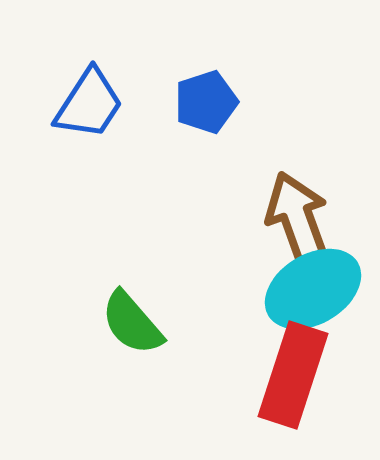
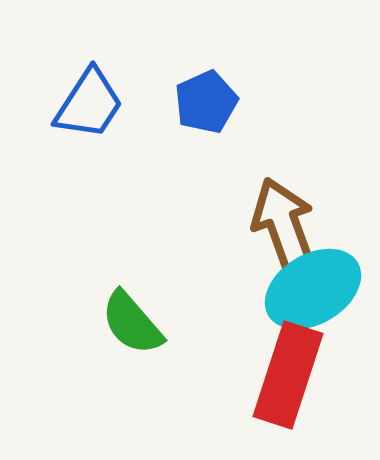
blue pentagon: rotated 6 degrees counterclockwise
brown arrow: moved 14 px left, 6 px down
red rectangle: moved 5 px left
